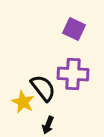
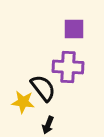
purple square: rotated 25 degrees counterclockwise
purple cross: moved 5 px left, 7 px up
yellow star: rotated 20 degrees counterclockwise
